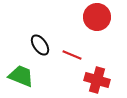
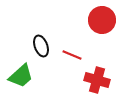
red circle: moved 5 px right, 3 px down
black ellipse: moved 1 px right, 1 px down; rotated 15 degrees clockwise
green trapezoid: rotated 116 degrees clockwise
